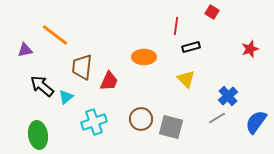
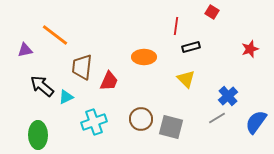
cyan triangle: rotated 14 degrees clockwise
green ellipse: rotated 8 degrees clockwise
